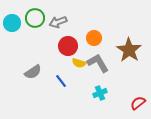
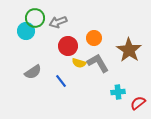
cyan circle: moved 14 px right, 8 px down
cyan cross: moved 18 px right, 1 px up; rotated 16 degrees clockwise
